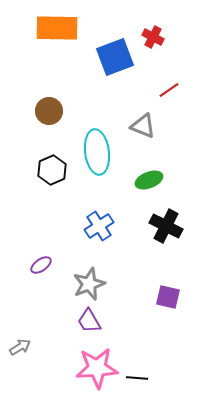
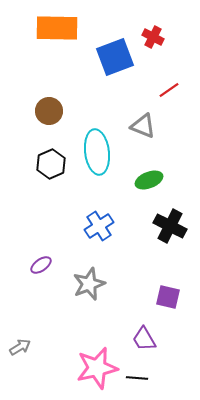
black hexagon: moved 1 px left, 6 px up
black cross: moved 4 px right
purple trapezoid: moved 55 px right, 18 px down
pink star: rotated 9 degrees counterclockwise
